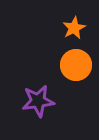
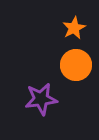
purple star: moved 3 px right, 2 px up
